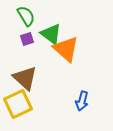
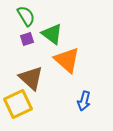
green triangle: moved 1 px right
orange triangle: moved 1 px right, 11 px down
brown triangle: moved 6 px right
blue arrow: moved 2 px right
